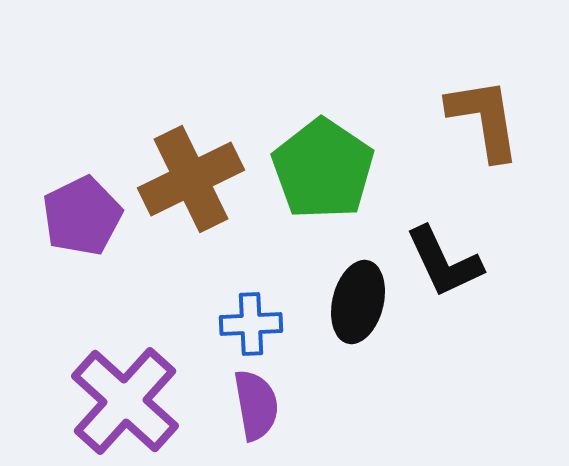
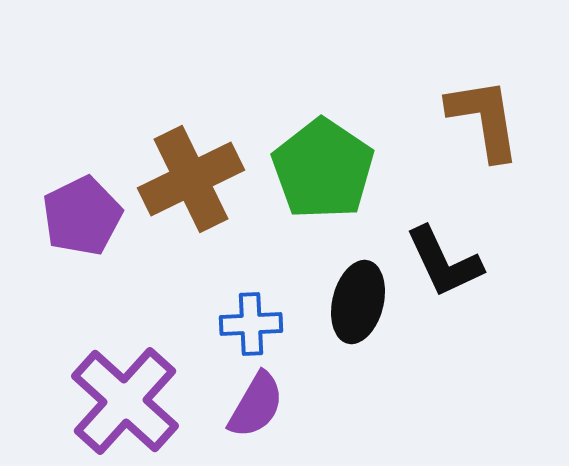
purple semicircle: rotated 40 degrees clockwise
